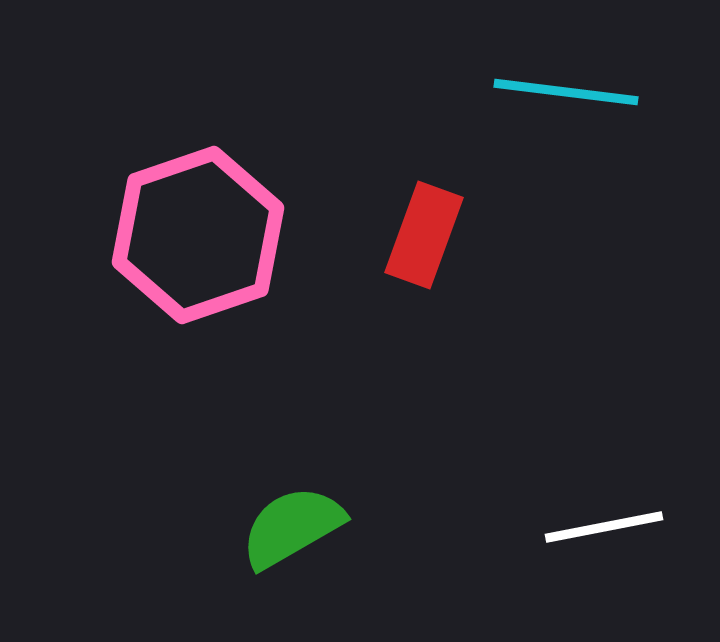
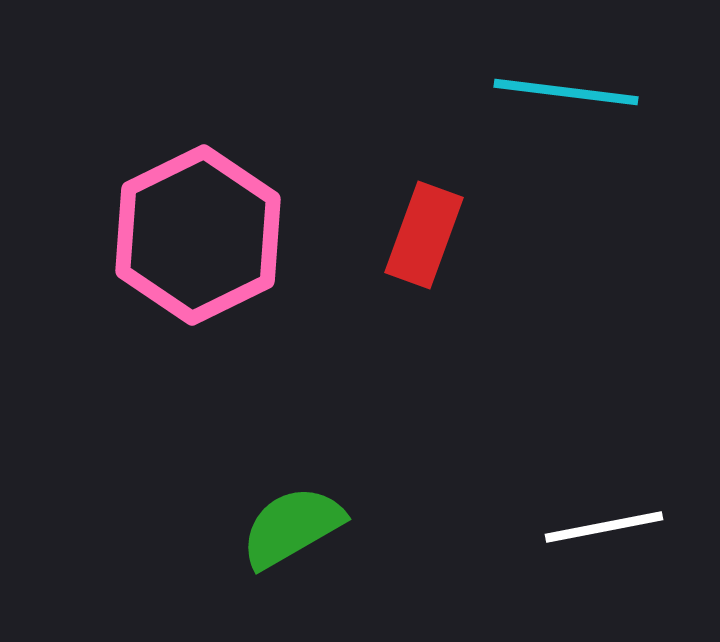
pink hexagon: rotated 7 degrees counterclockwise
